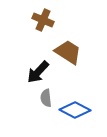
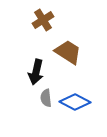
brown cross: rotated 35 degrees clockwise
black arrow: moved 2 px left; rotated 30 degrees counterclockwise
blue diamond: moved 8 px up
